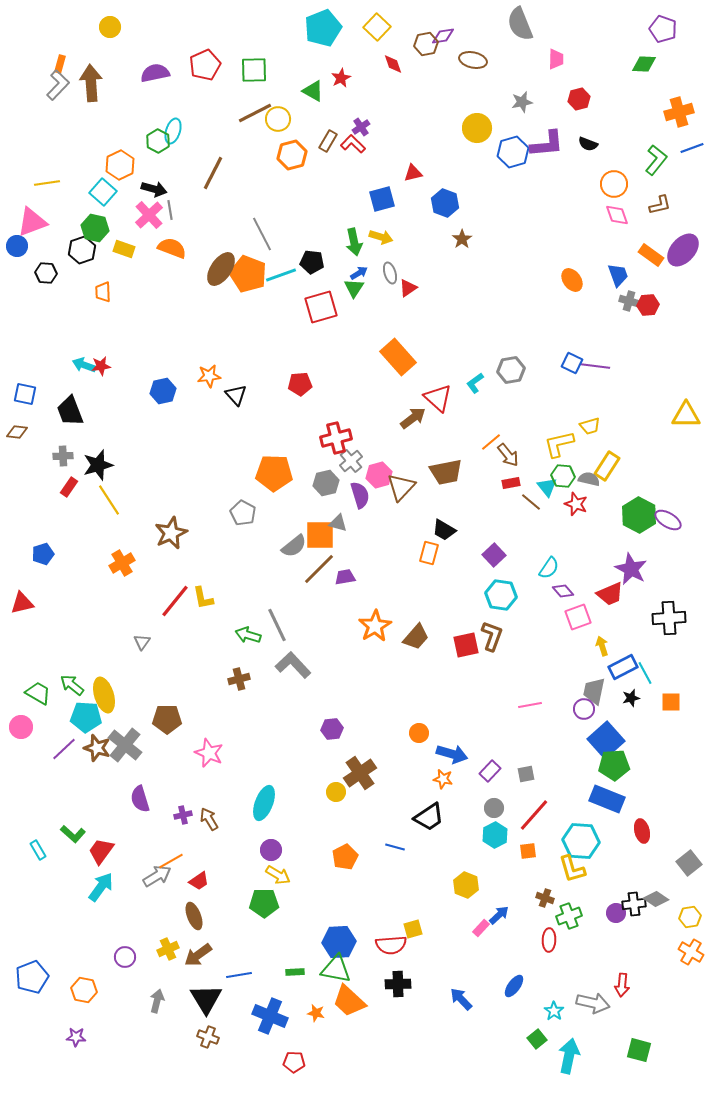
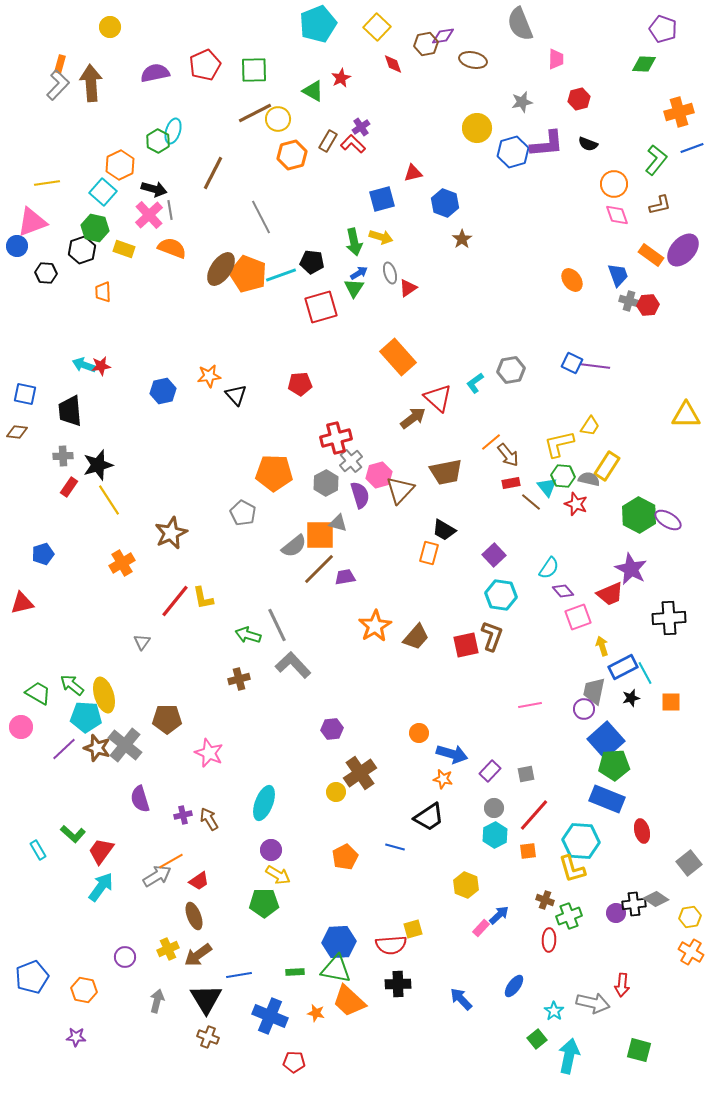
cyan pentagon at (323, 28): moved 5 px left, 4 px up
gray line at (262, 234): moved 1 px left, 17 px up
black trapezoid at (70, 411): rotated 16 degrees clockwise
yellow trapezoid at (590, 426): rotated 40 degrees counterclockwise
gray hexagon at (326, 483): rotated 15 degrees counterclockwise
brown triangle at (401, 487): moved 1 px left, 3 px down
brown cross at (545, 898): moved 2 px down
